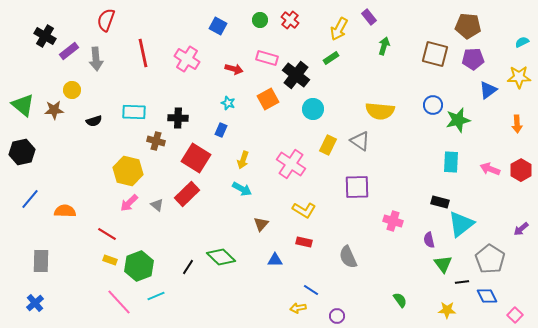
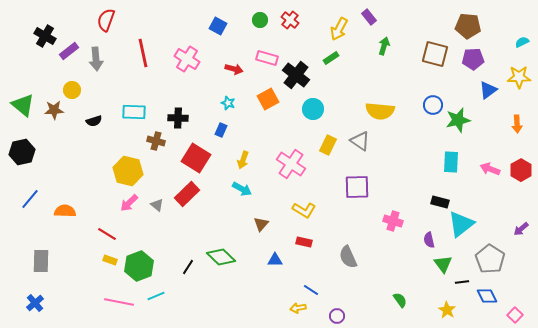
pink line at (119, 302): rotated 36 degrees counterclockwise
yellow star at (447, 310): rotated 30 degrees clockwise
